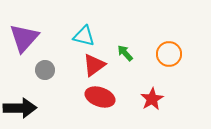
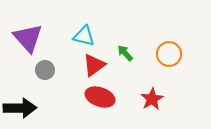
purple triangle: moved 4 px right; rotated 24 degrees counterclockwise
